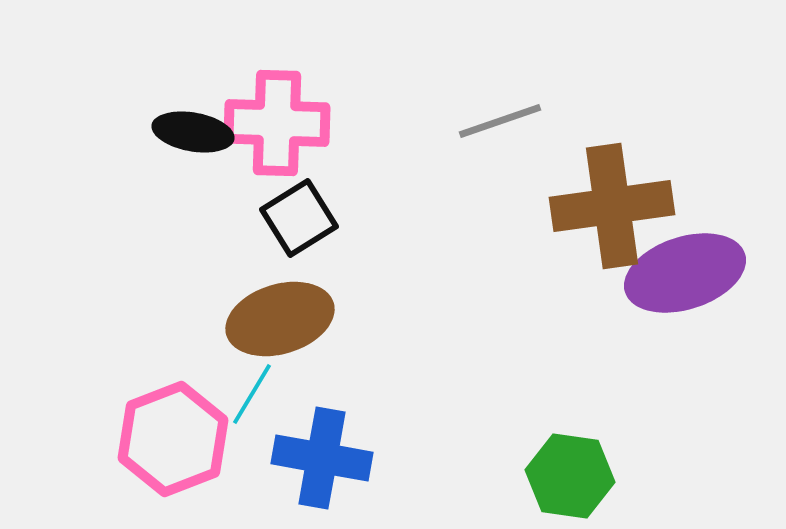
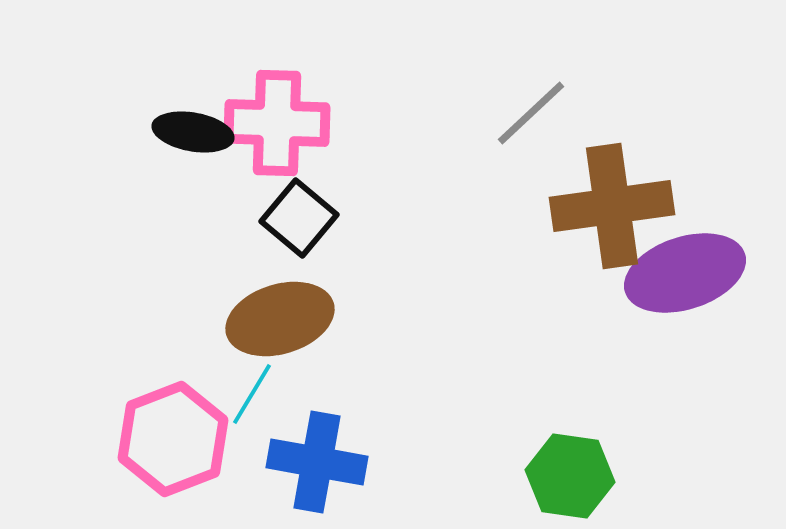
gray line: moved 31 px right, 8 px up; rotated 24 degrees counterclockwise
black square: rotated 18 degrees counterclockwise
blue cross: moved 5 px left, 4 px down
